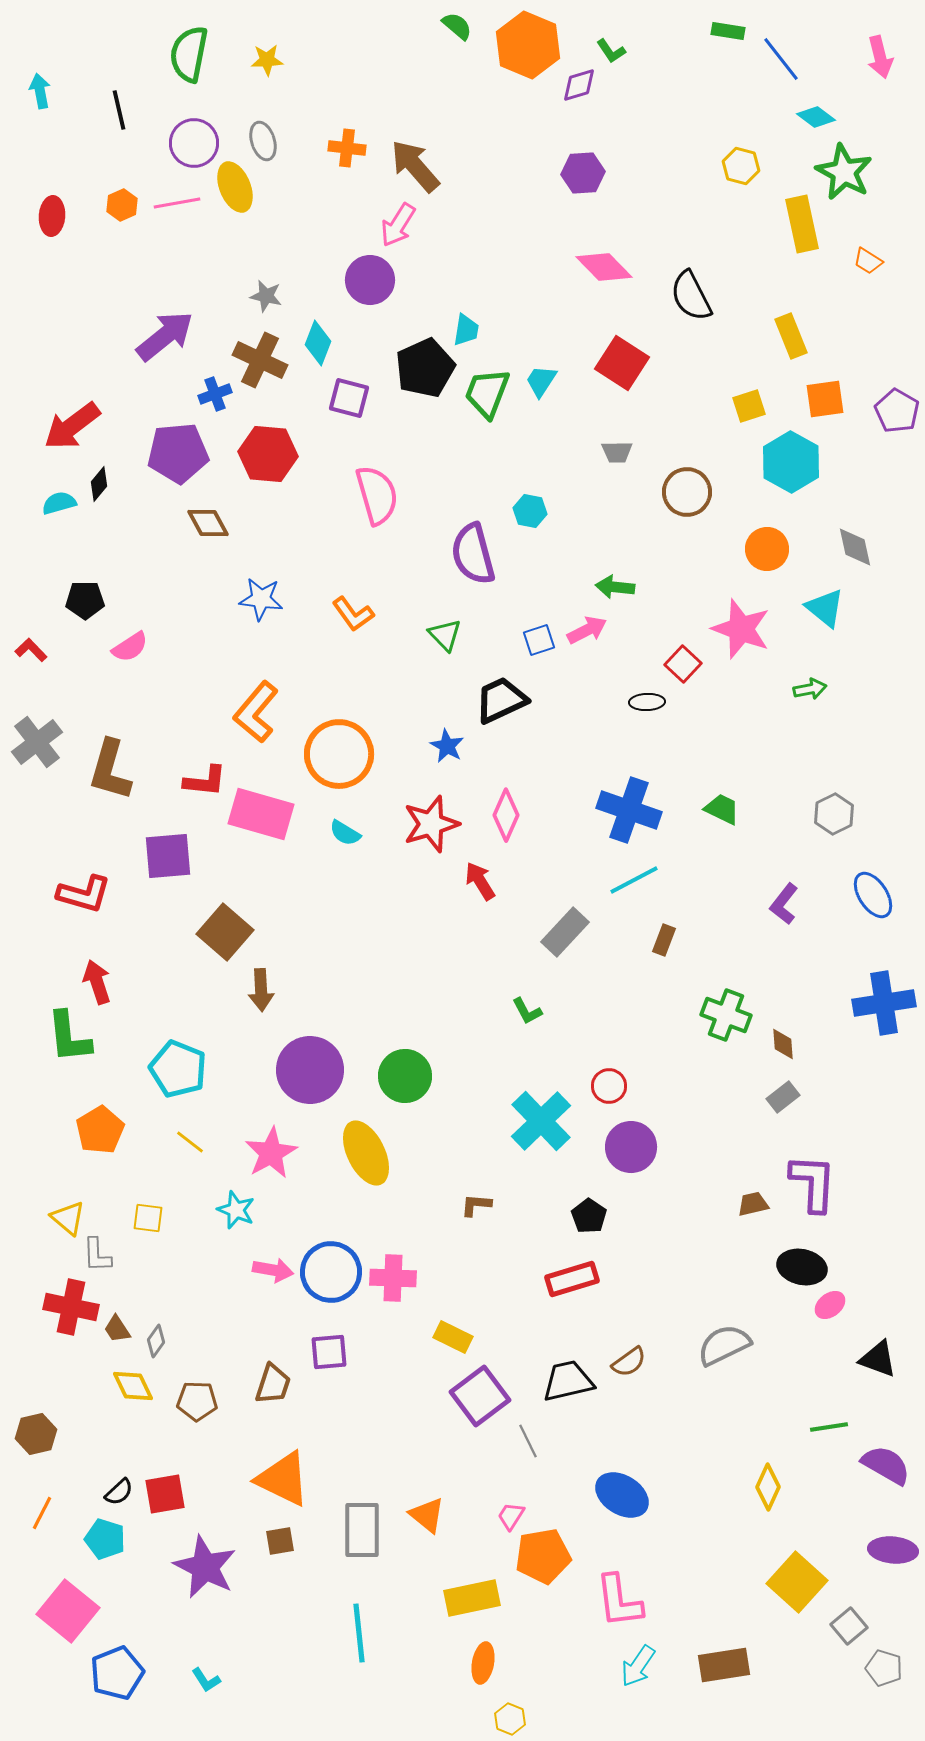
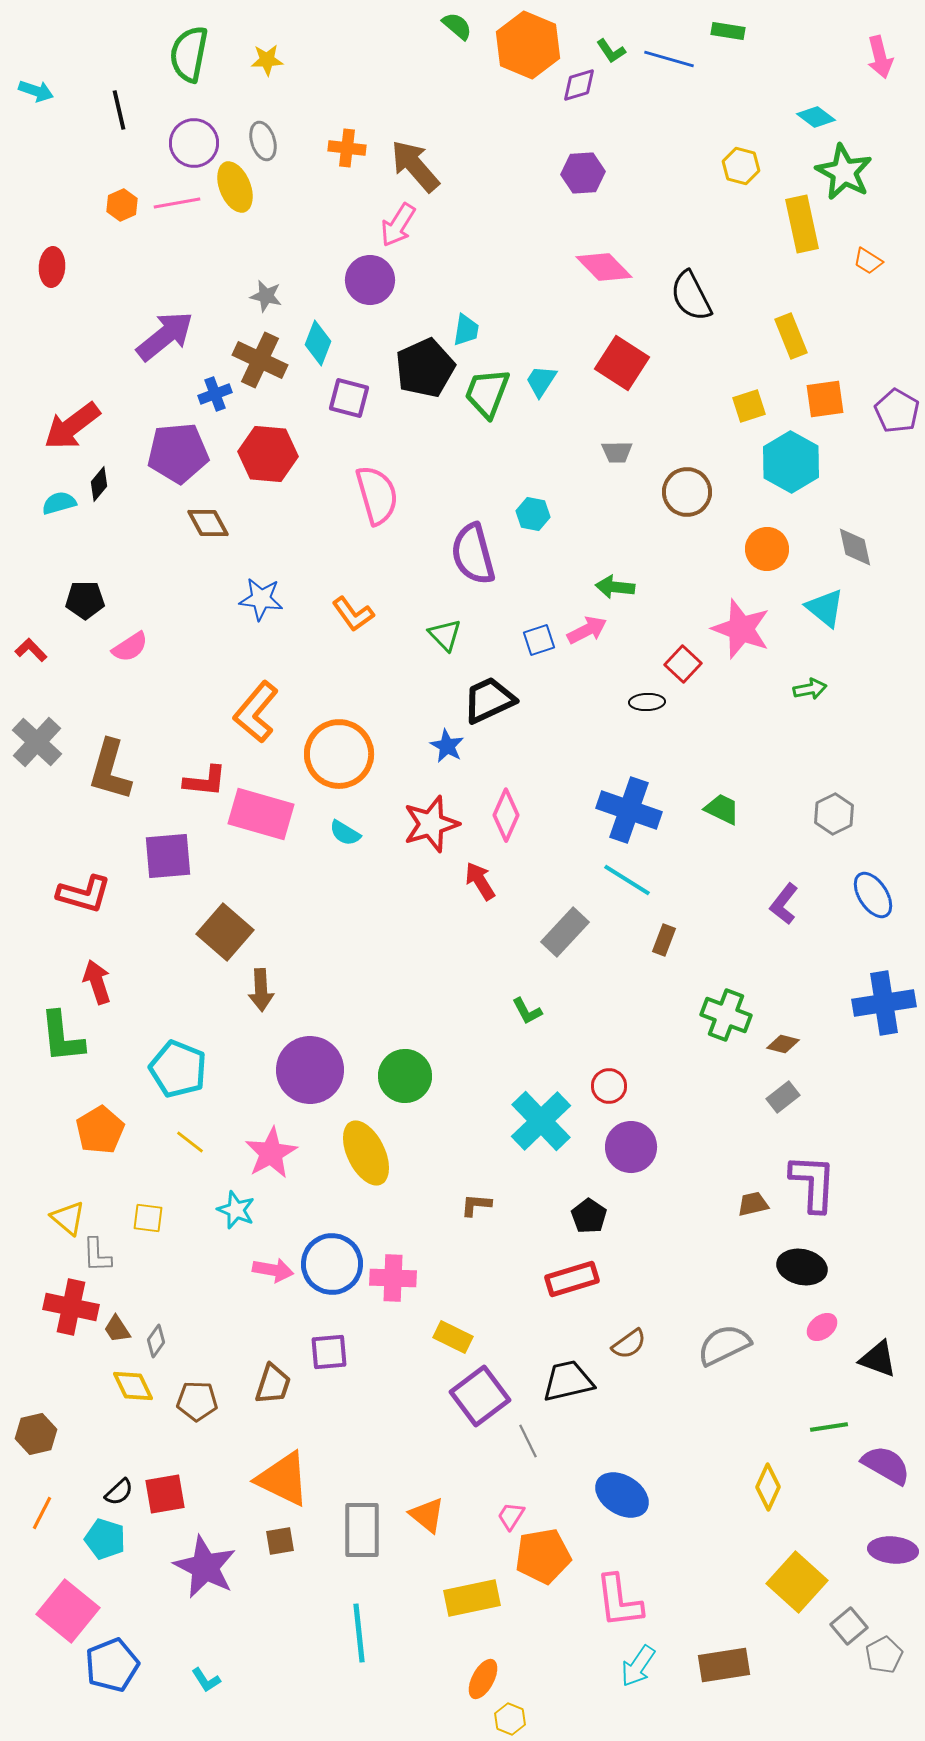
blue line at (781, 59): moved 112 px left; rotated 36 degrees counterclockwise
cyan arrow at (40, 91): moved 4 px left; rotated 120 degrees clockwise
red ellipse at (52, 216): moved 51 px down
cyan hexagon at (530, 511): moved 3 px right, 3 px down
black trapezoid at (501, 700): moved 12 px left
gray cross at (37, 742): rotated 9 degrees counterclockwise
cyan line at (634, 880): moved 7 px left; rotated 60 degrees clockwise
green L-shape at (69, 1037): moved 7 px left
brown diamond at (783, 1044): rotated 72 degrees counterclockwise
blue circle at (331, 1272): moved 1 px right, 8 px up
pink ellipse at (830, 1305): moved 8 px left, 22 px down
brown semicircle at (629, 1362): moved 18 px up
orange ellipse at (483, 1663): moved 16 px down; rotated 18 degrees clockwise
gray pentagon at (884, 1668): moved 13 px up; rotated 27 degrees clockwise
blue pentagon at (117, 1673): moved 5 px left, 8 px up
